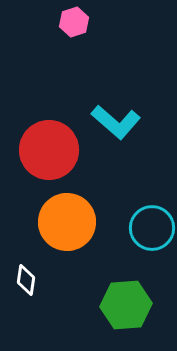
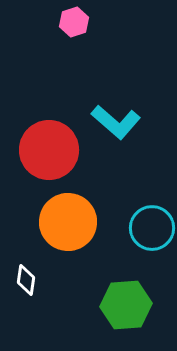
orange circle: moved 1 px right
